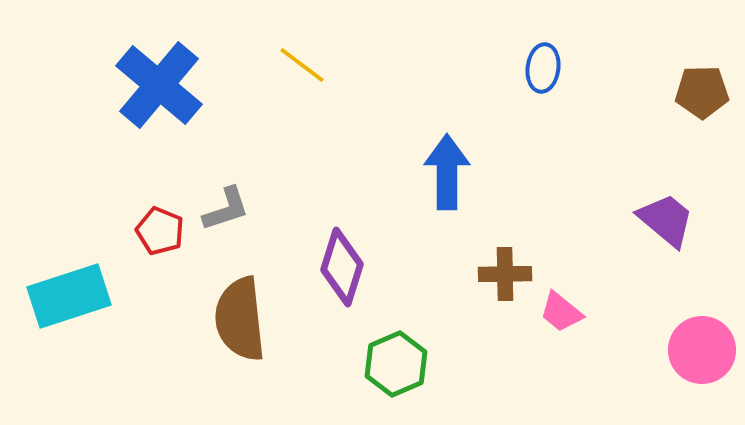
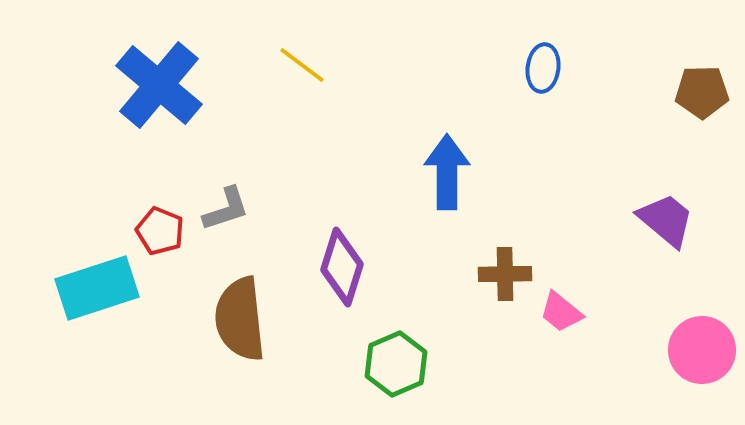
cyan rectangle: moved 28 px right, 8 px up
